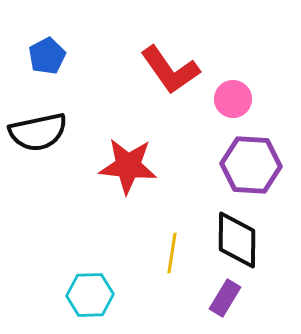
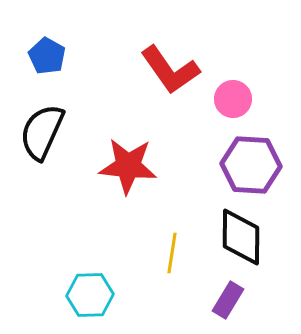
blue pentagon: rotated 15 degrees counterclockwise
black semicircle: moved 4 px right; rotated 126 degrees clockwise
black diamond: moved 4 px right, 3 px up
purple rectangle: moved 3 px right, 2 px down
